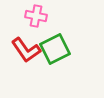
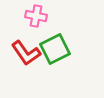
red L-shape: moved 3 px down
